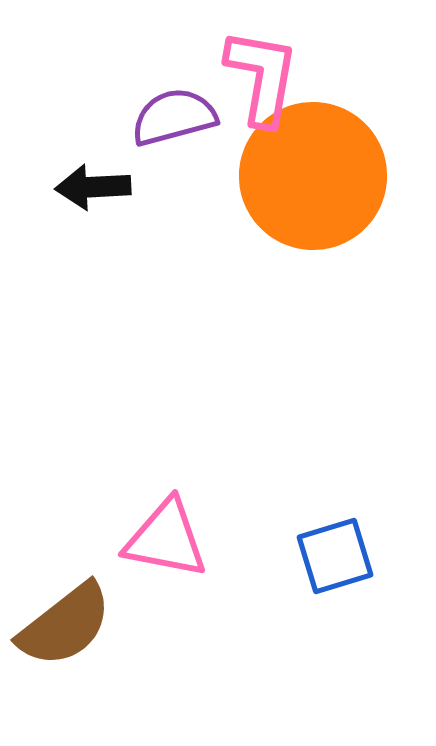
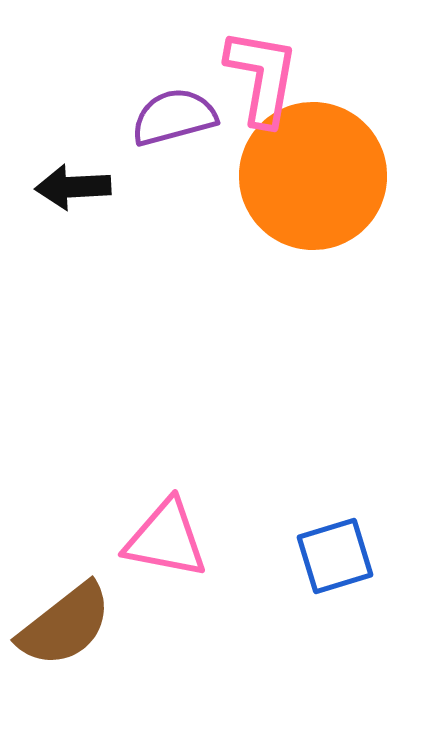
black arrow: moved 20 px left
